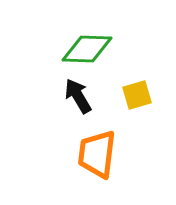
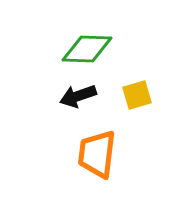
black arrow: rotated 78 degrees counterclockwise
